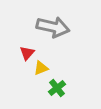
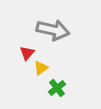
gray arrow: moved 3 px down
yellow triangle: rotated 14 degrees counterclockwise
